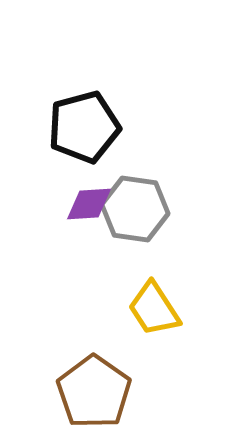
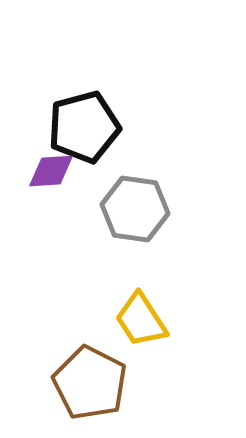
purple diamond: moved 38 px left, 33 px up
yellow trapezoid: moved 13 px left, 11 px down
brown pentagon: moved 4 px left, 9 px up; rotated 8 degrees counterclockwise
